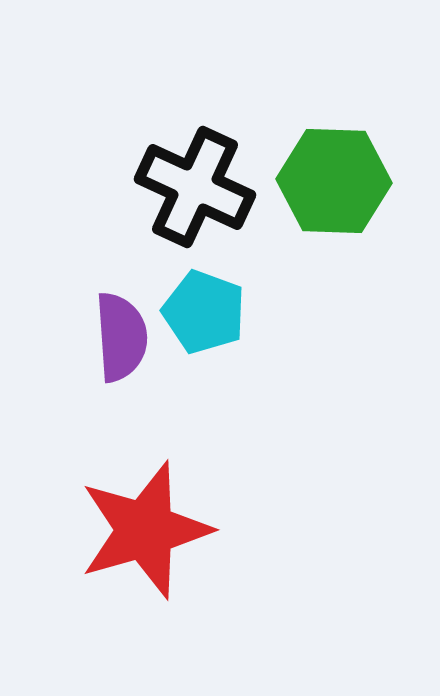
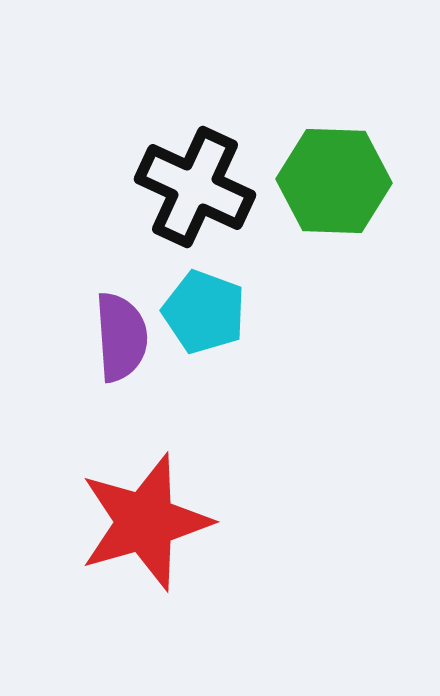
red star: moved 8 px up
